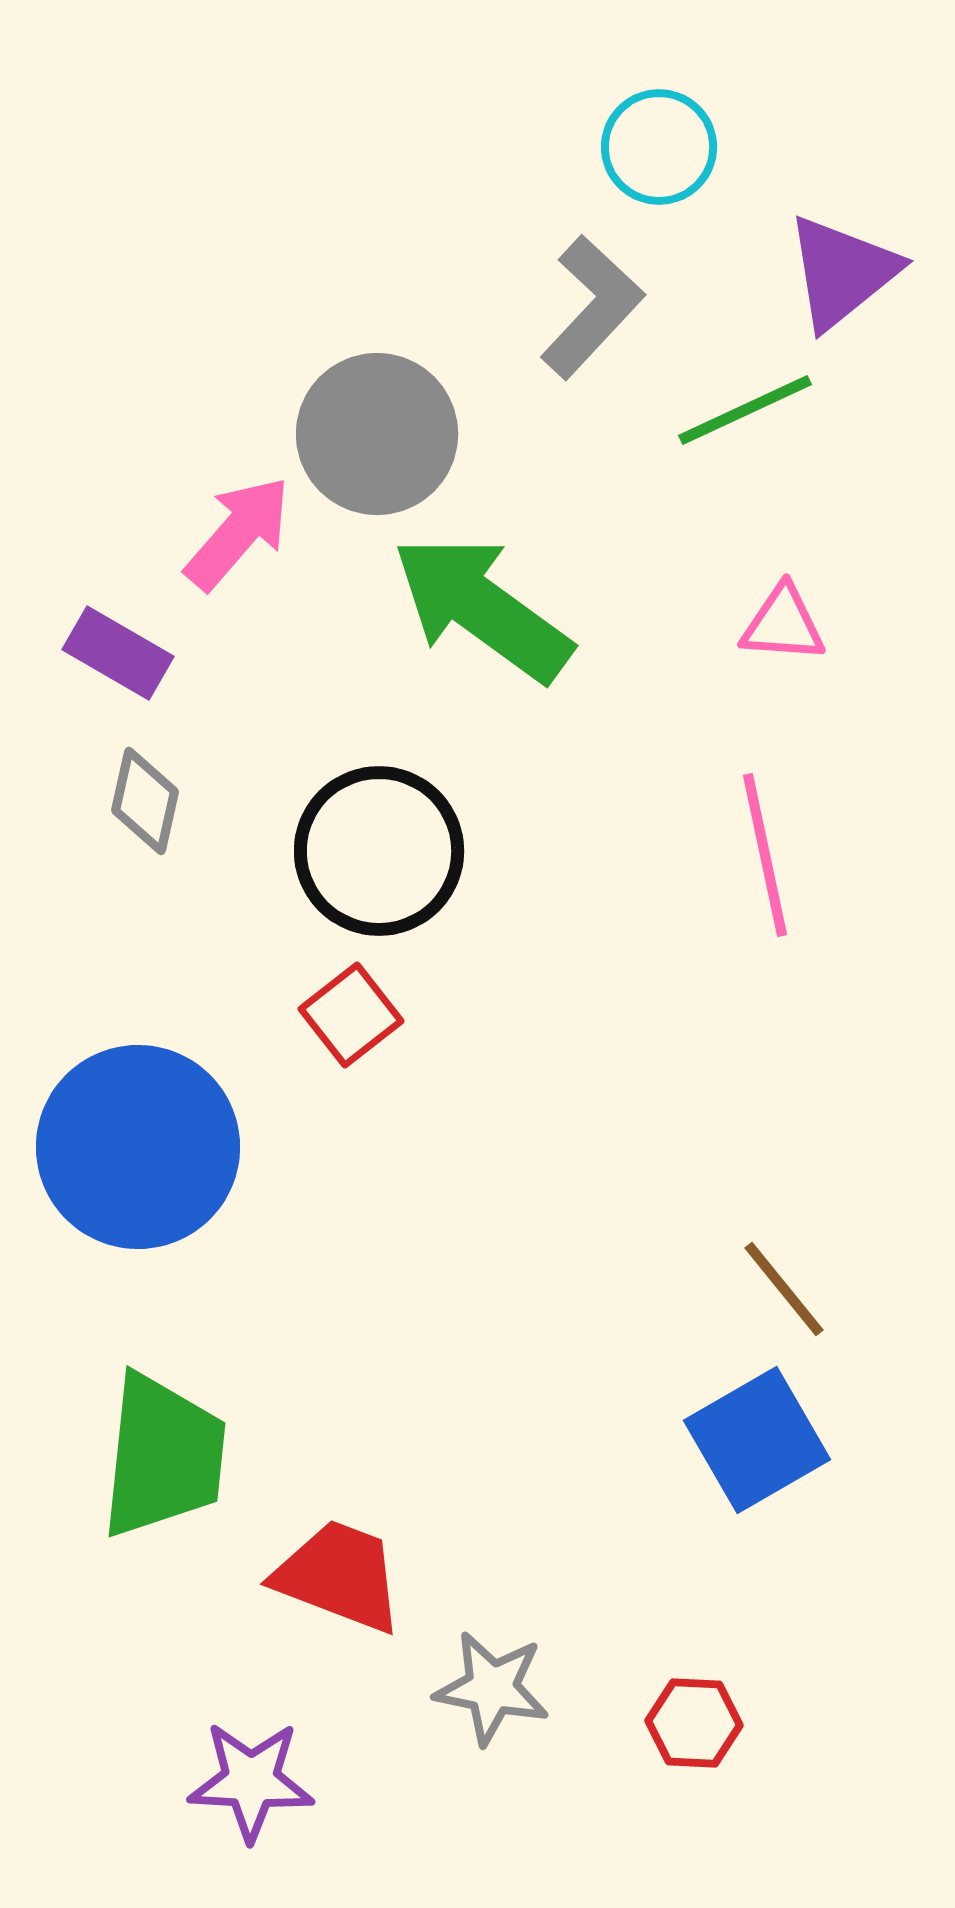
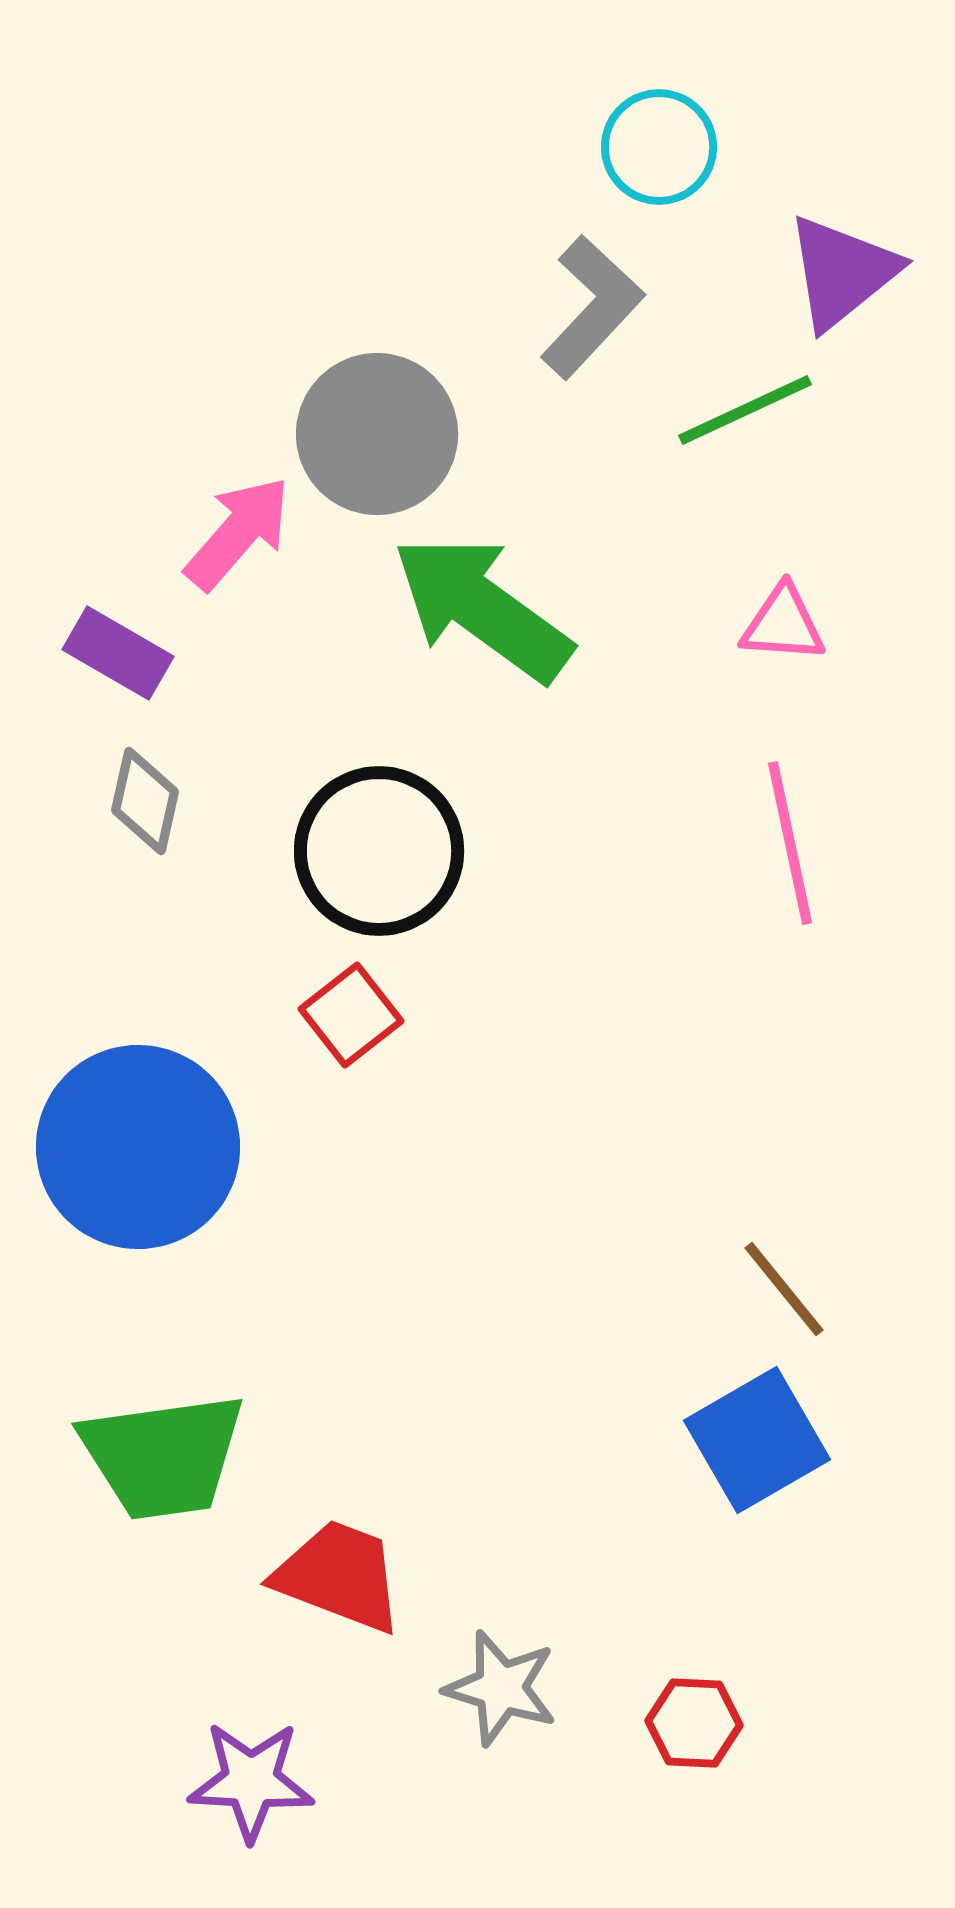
pink line: moved 25 px right, 12 px up
green trapezoid: rotated 76 degrees clockwise
gray star: moved 9 px right; rotated 6 degrees clockwise
